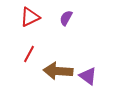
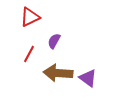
purple semicircle: moved 12 px left, 23 px down
brown arrow: moved 2 px down
purple triangle: moved 2 px down
